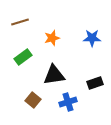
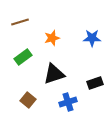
black triangle: moved 1 px up; rotated 10 degrees counterclockwise
brown square: moved 5 px left
